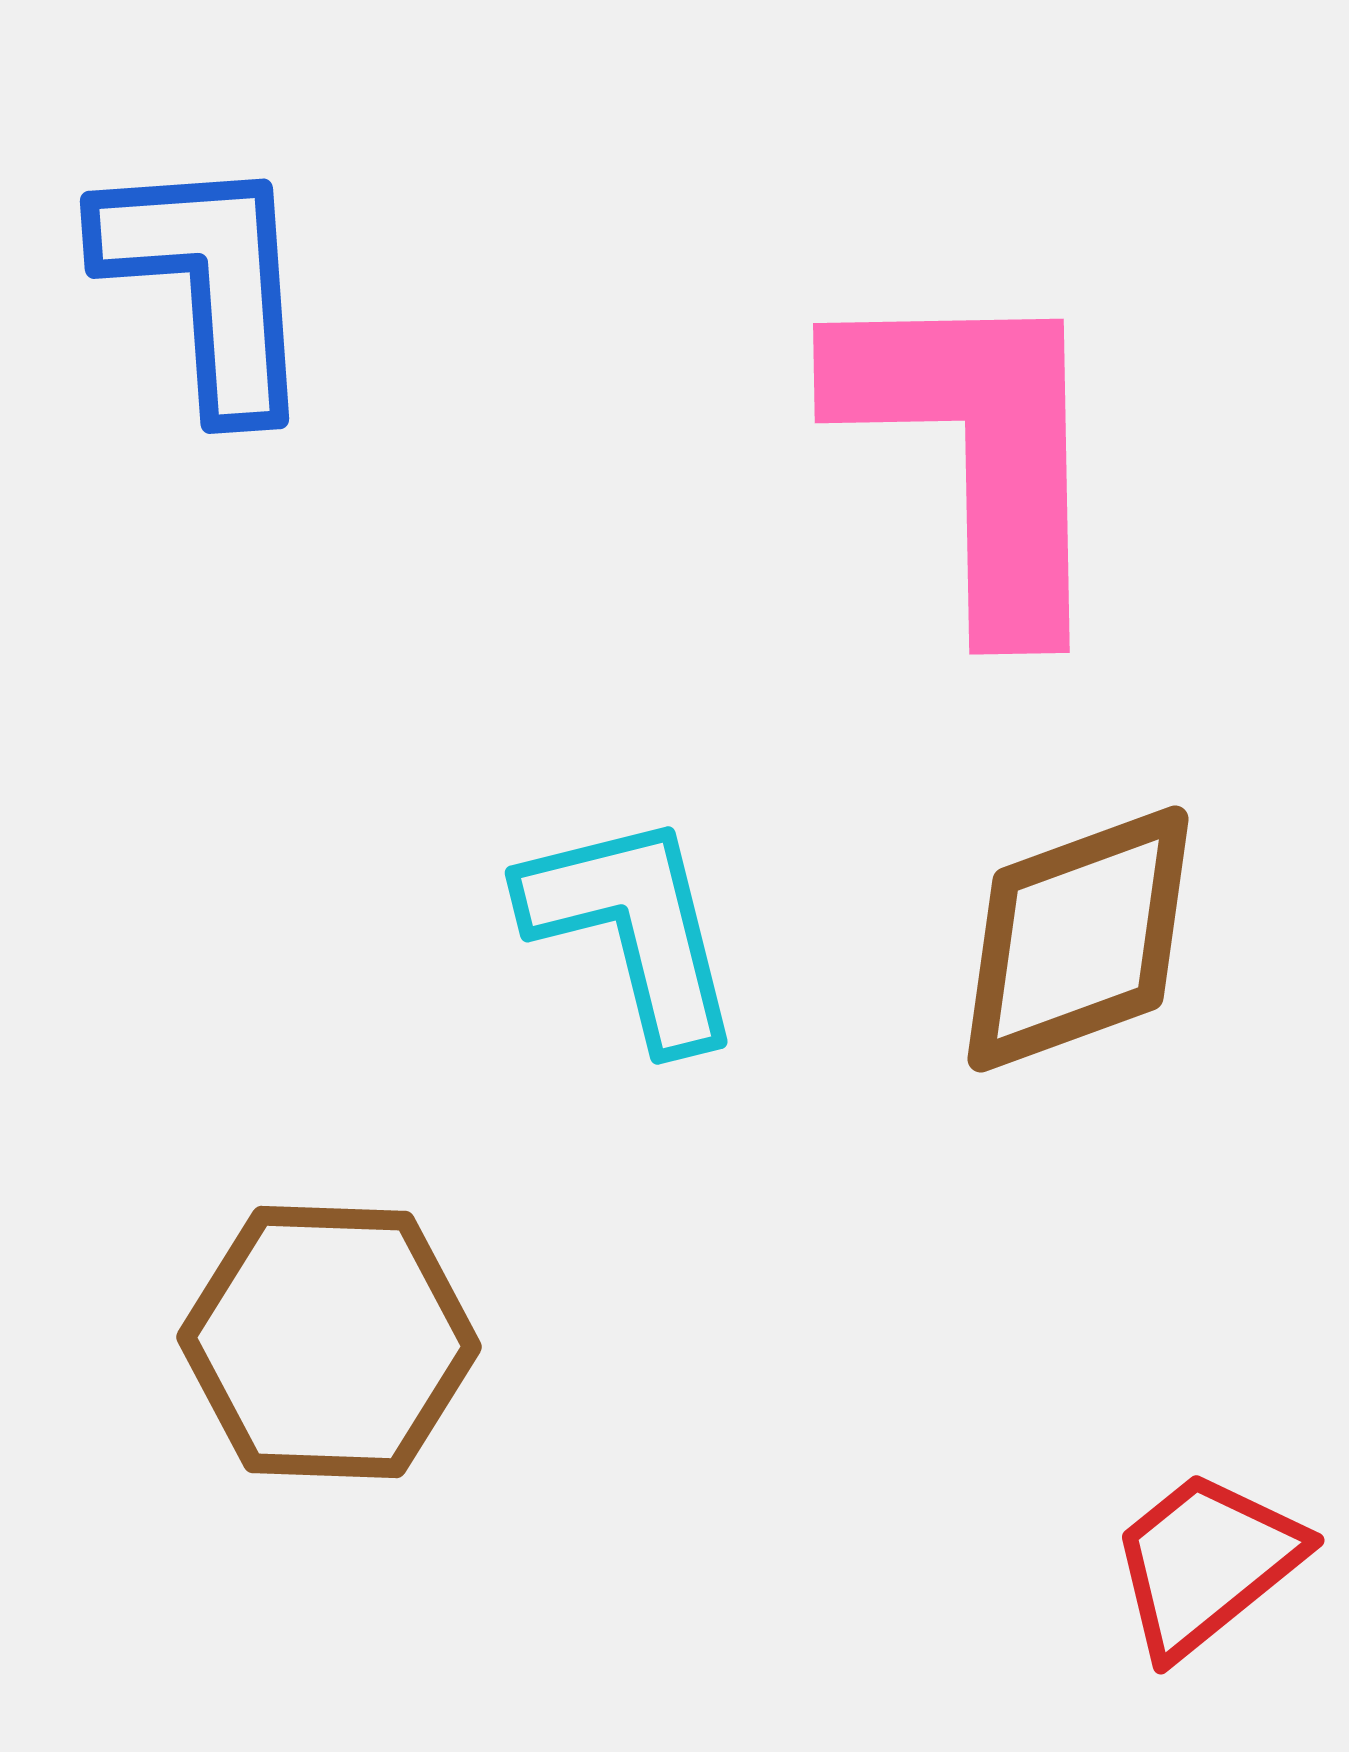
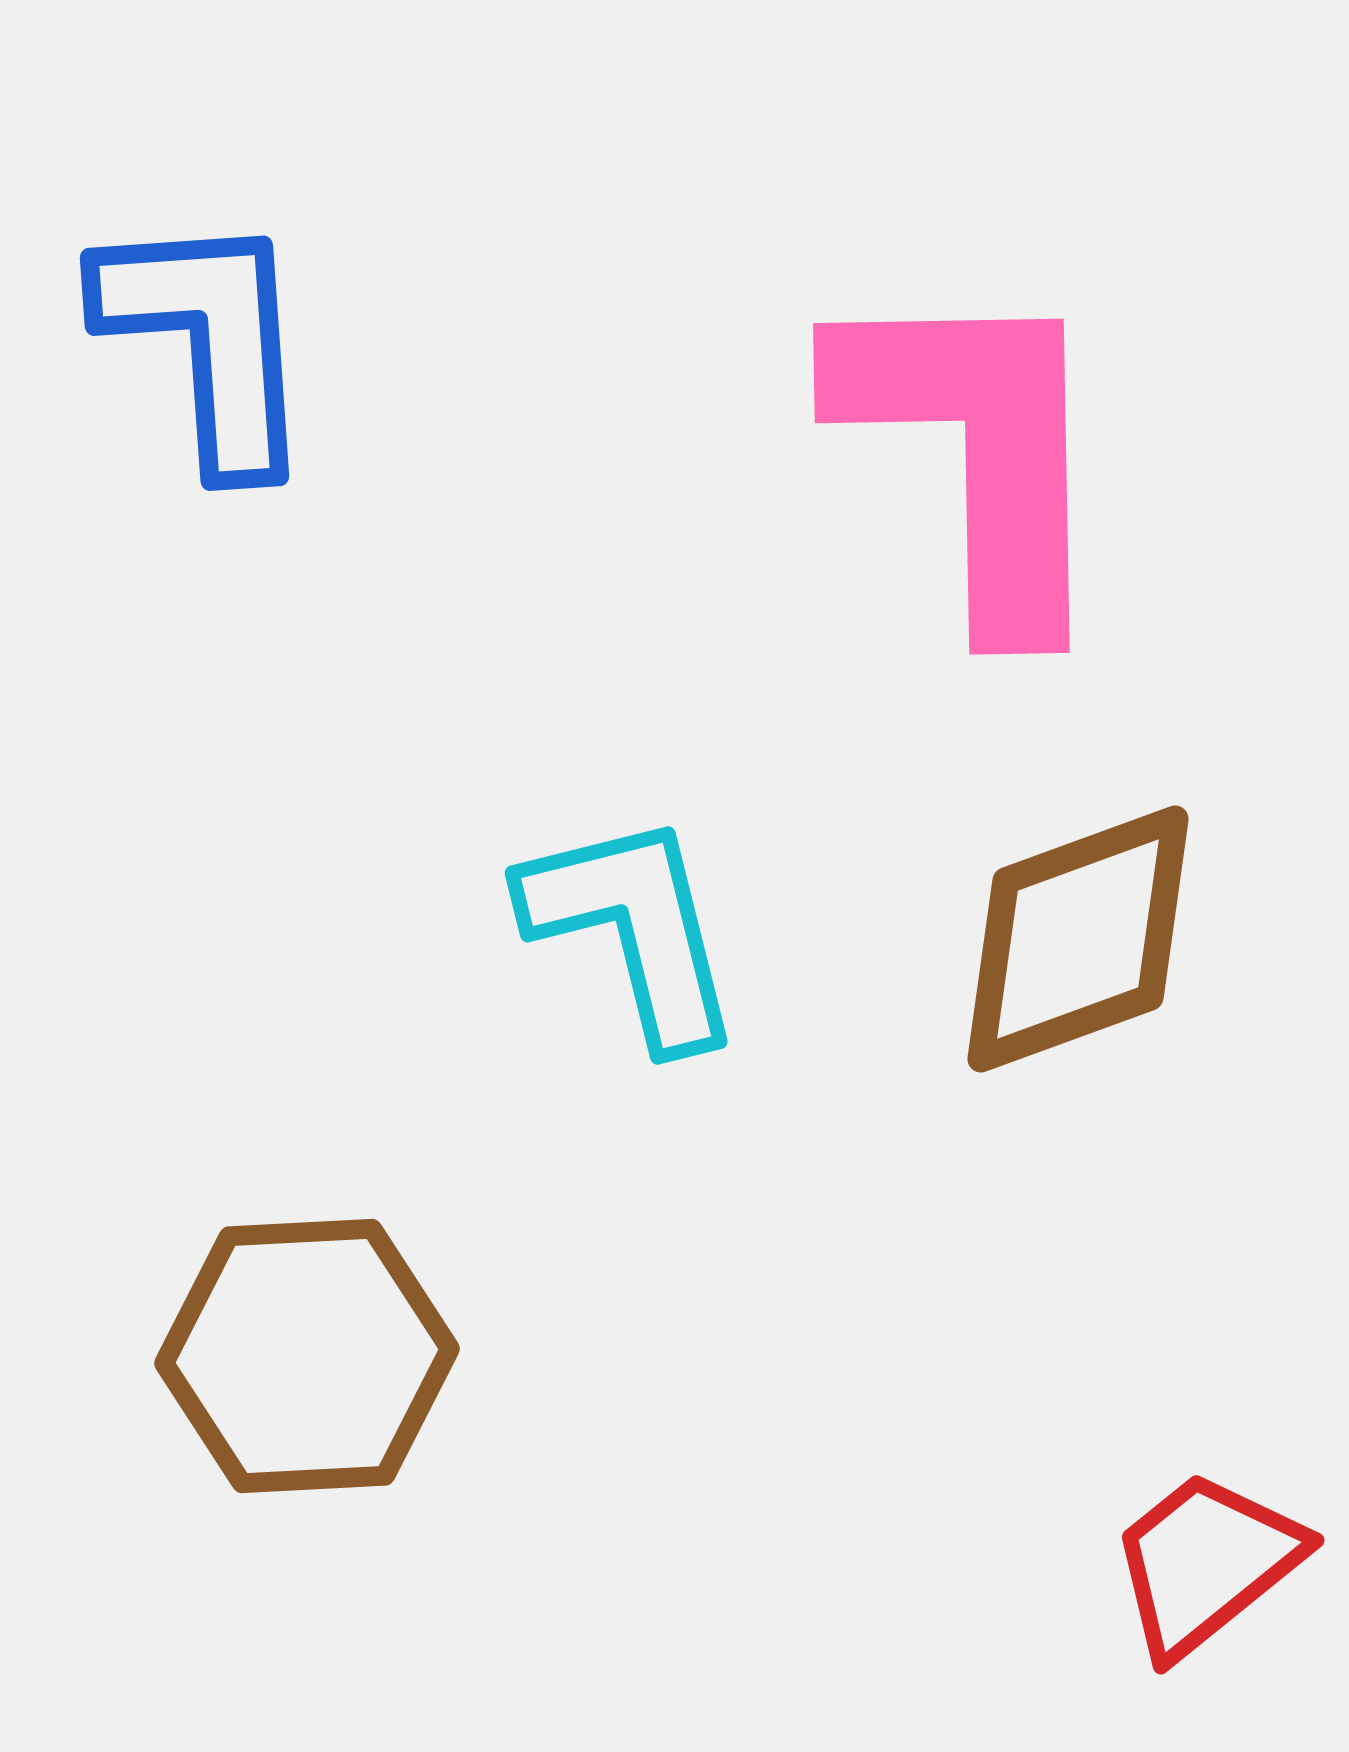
blue L-shape: moved 57 px down
brown hexagon: moved 22 px left, 14 px down; rotated 5 degrees counterclockwise
